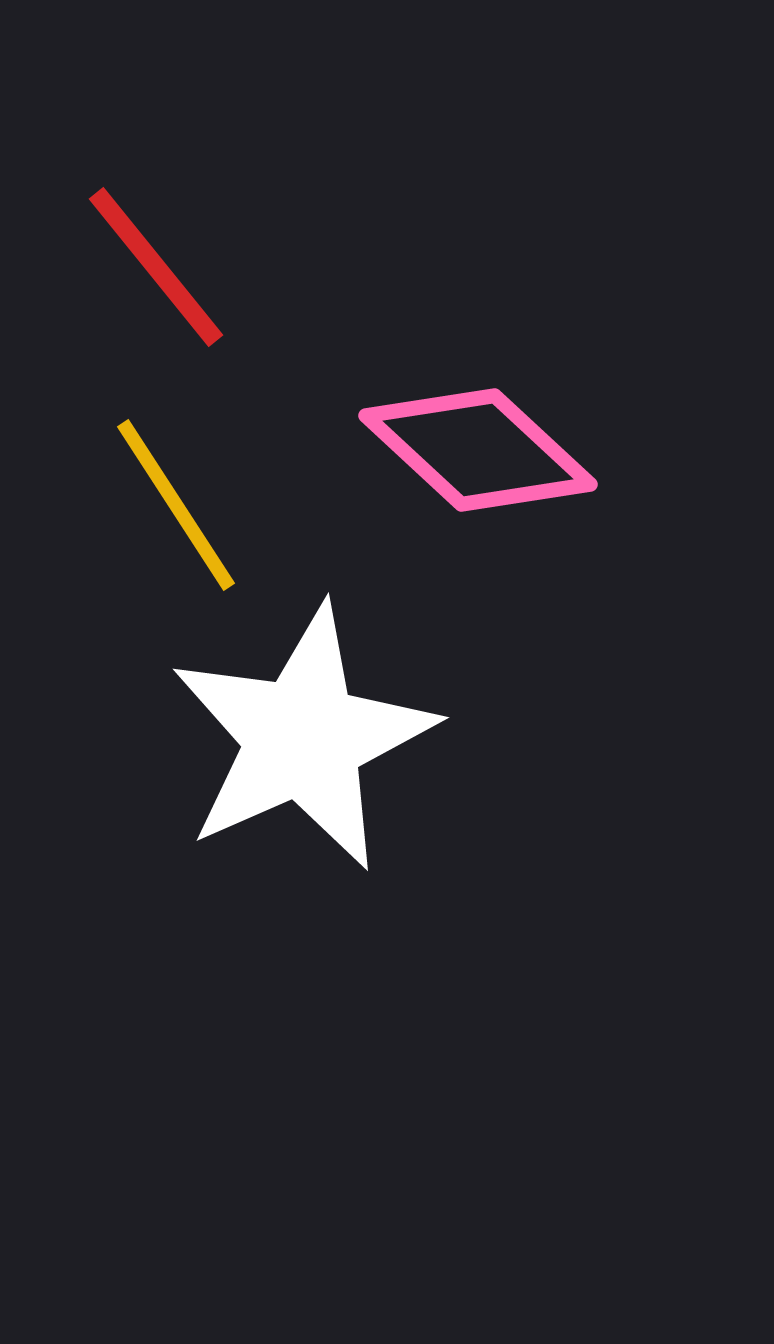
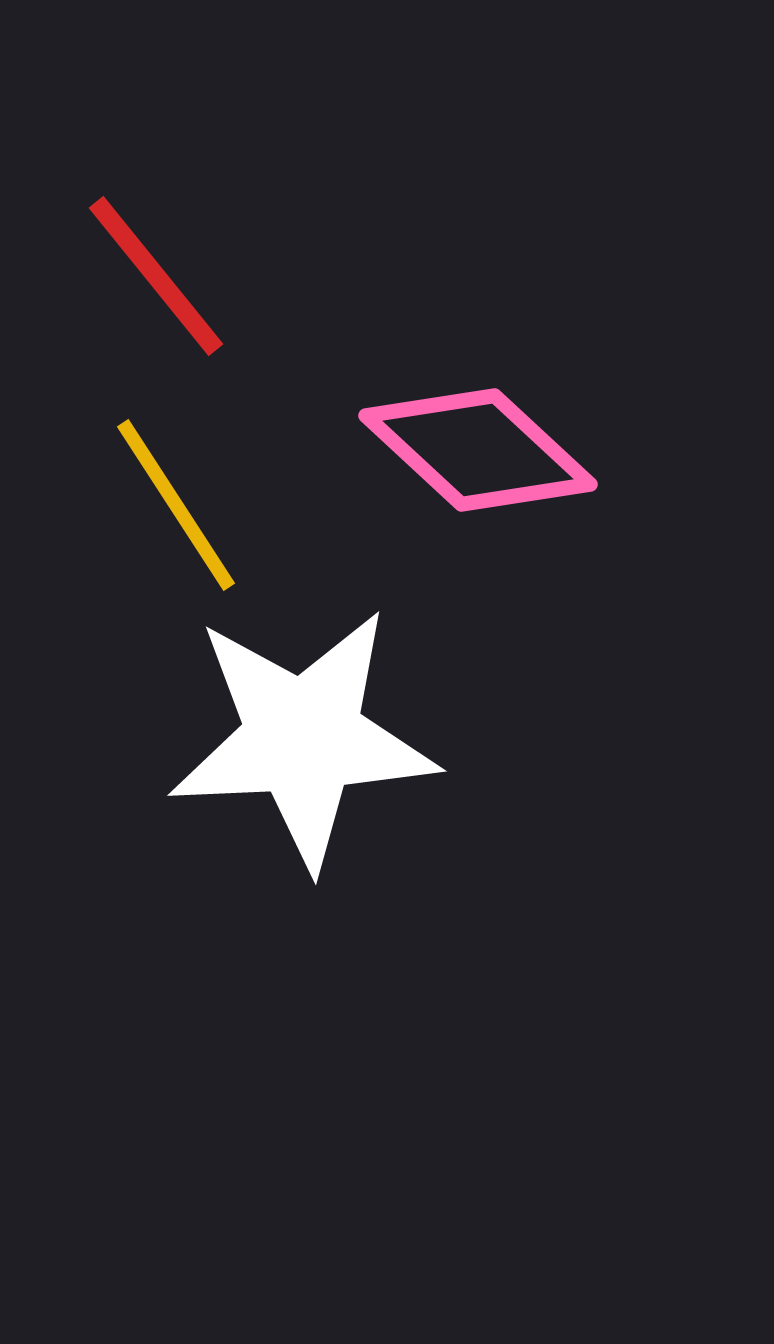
red line: moved 9 px down
white star: rotated 21 degrees clockwise
